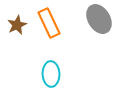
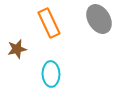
brown star: moved 24 px down; rotated 12 degrees clockwise
